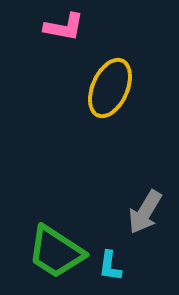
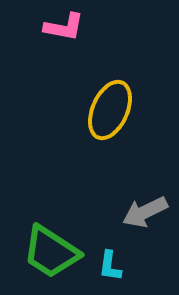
yellow ellipse: moved 22 px down
gray arrow: rotated 33 degrees clockwise
green trapezoid: moved 5 px left
